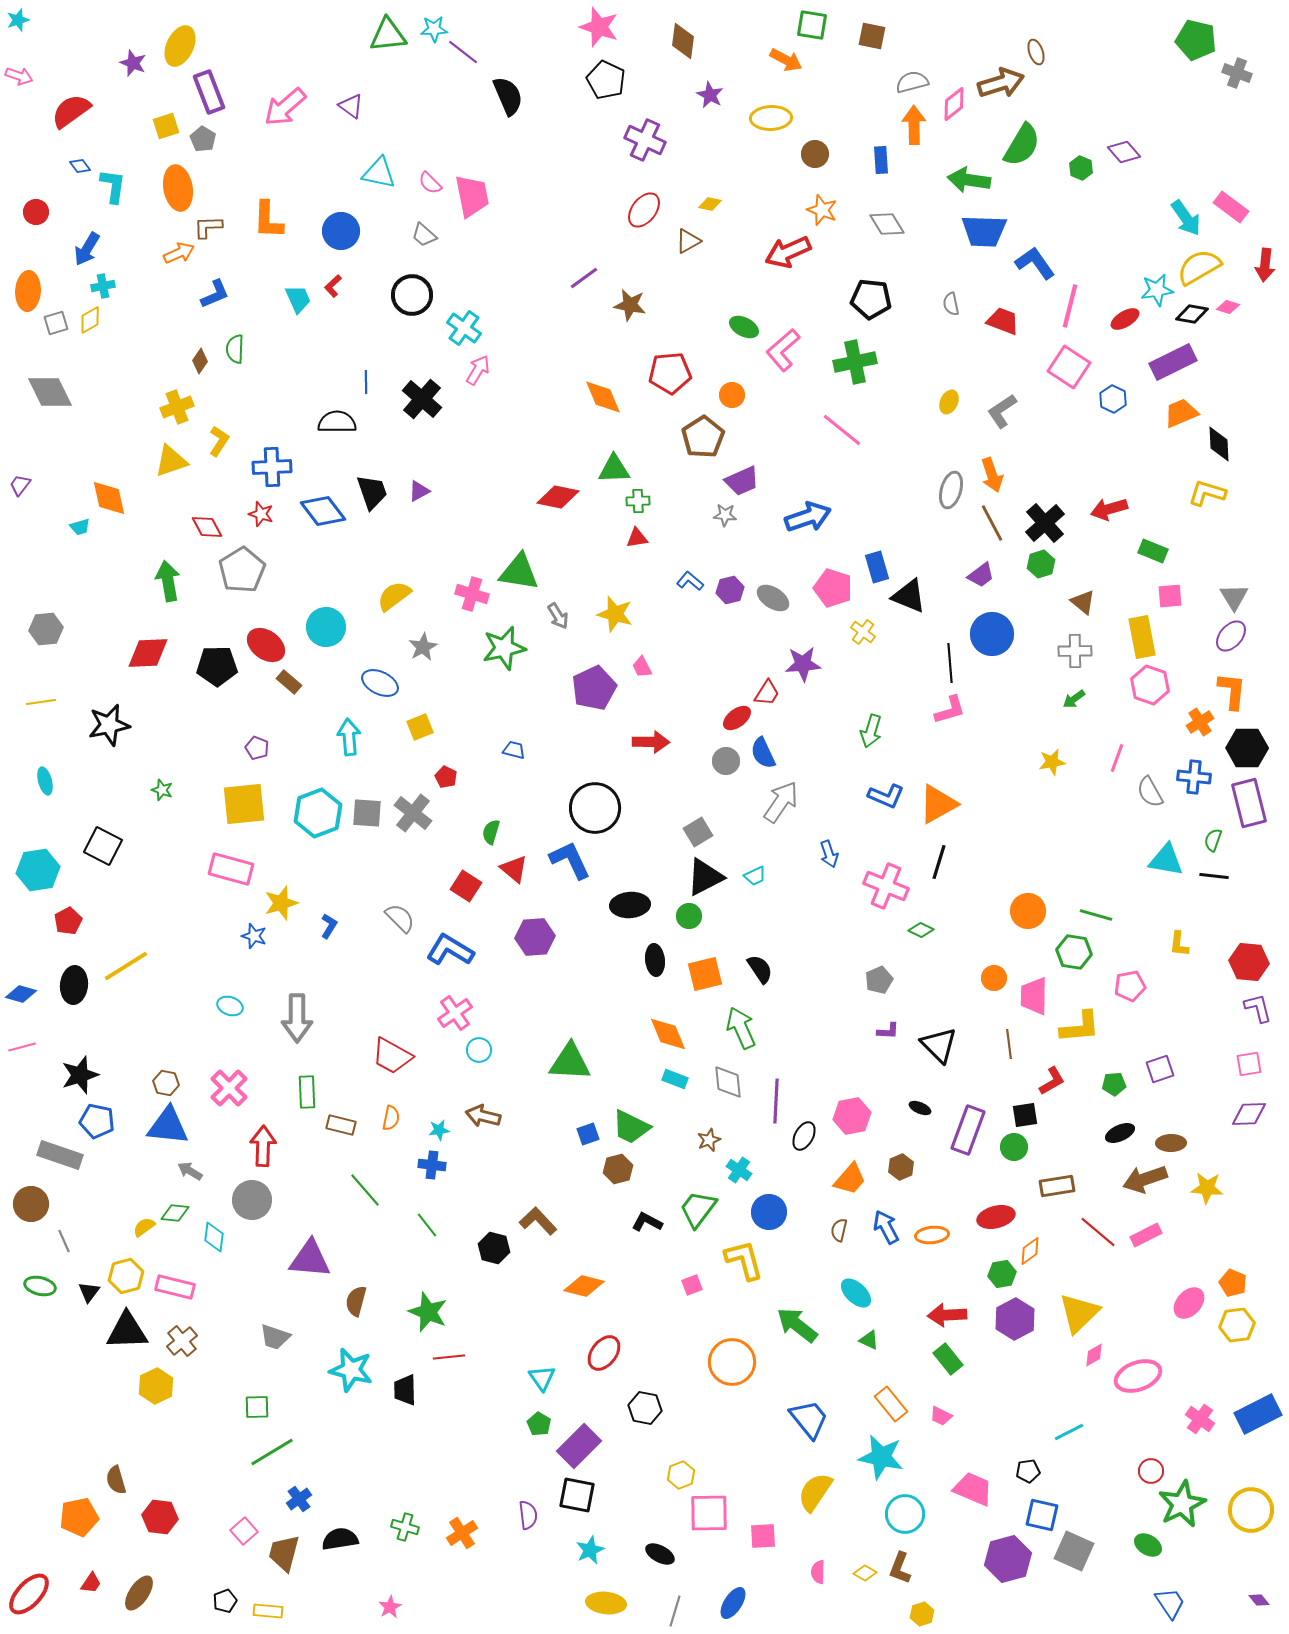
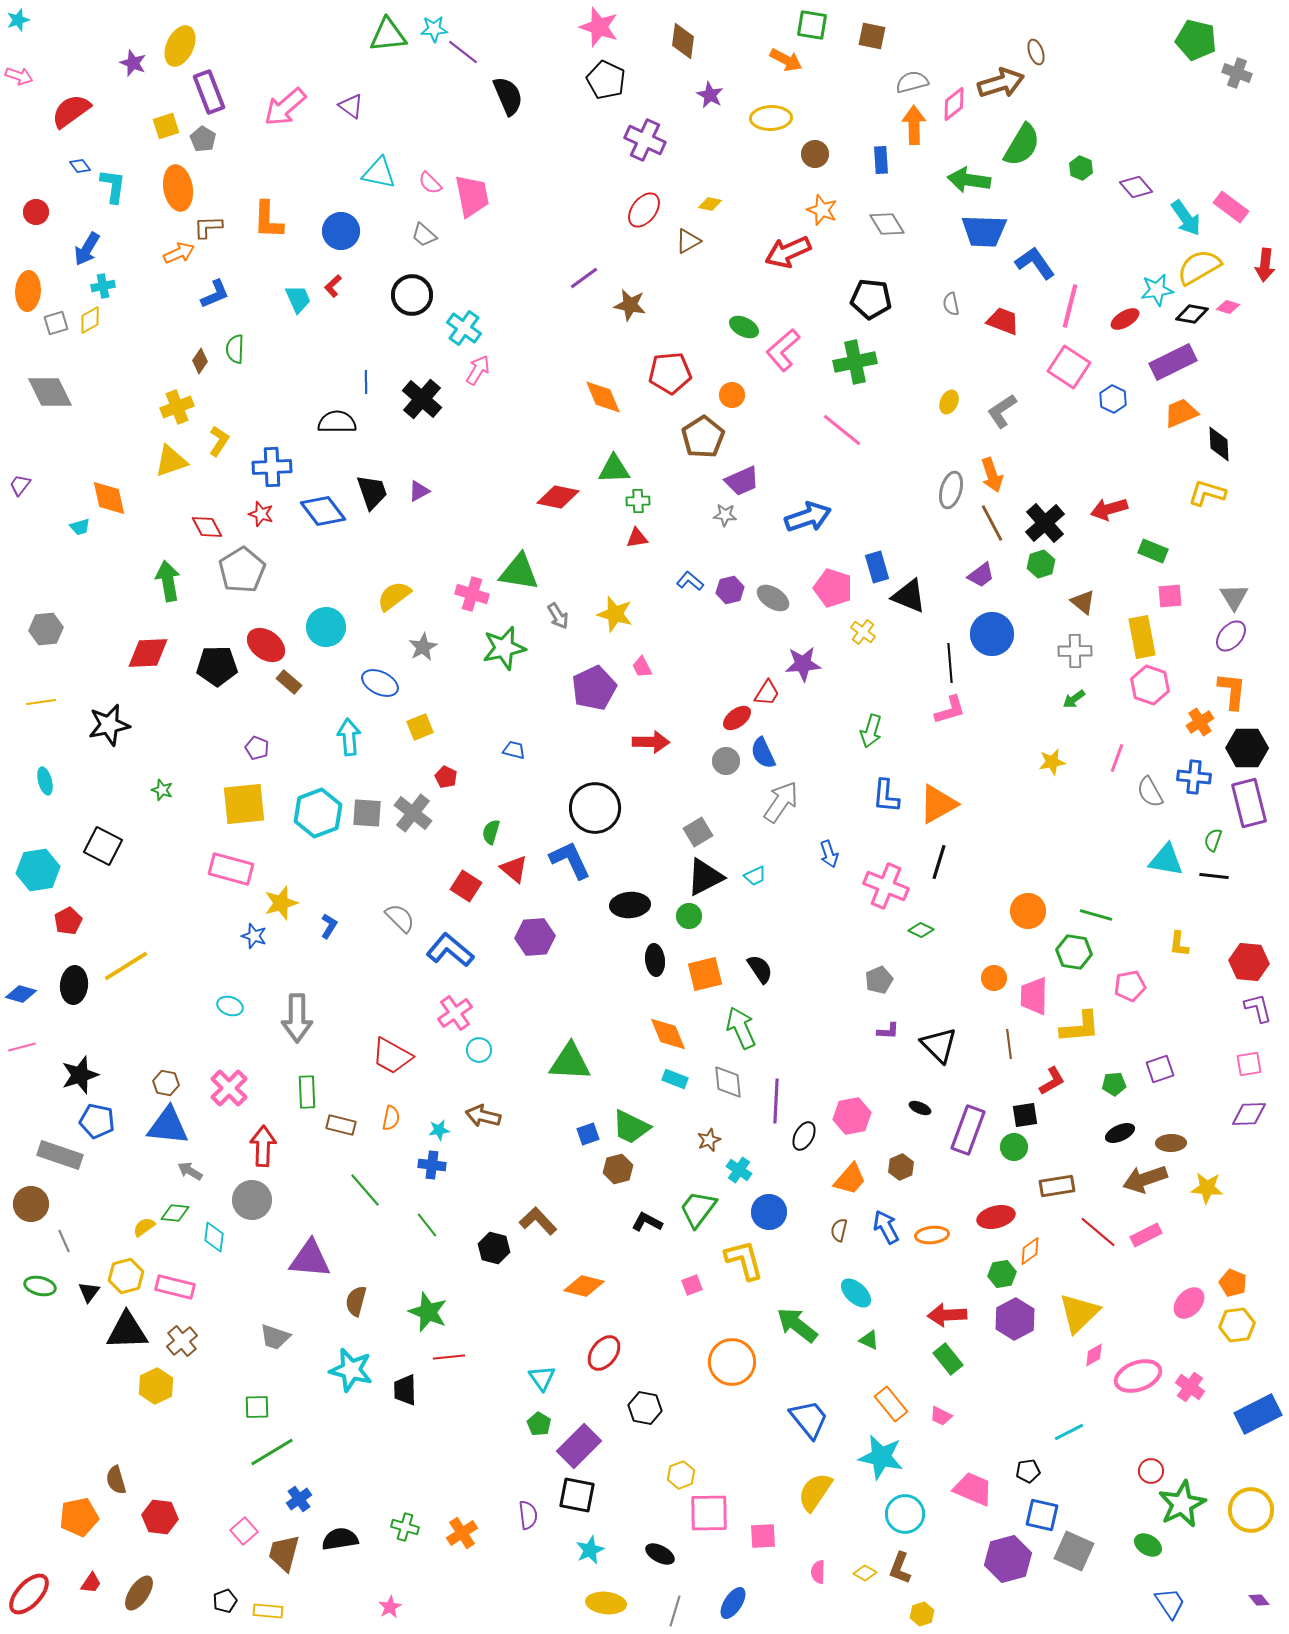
purple diamond at (1124, 152): moved 12 px right, 35 px down
blue L-shape at (886, 796): rotated 72 degrees clockwise
blue L-shape at (450, 950): rotated 9 degrees clockwise
pink cross at (1200, 1419): moved 10 px left, 32 px up
